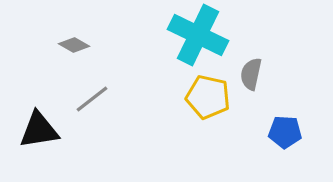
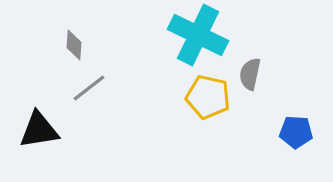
gray diamond: rotated 64 degrees clockwise
gray semicircle: moved 1 px left
gray line: moved 3 px left, 11 px up
blue pentagon: moved 11 px right
